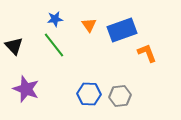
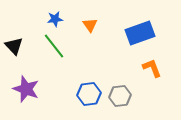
orange triangle: moved 1 px right
blue rectangle: moved 18 px right, 3 px down
green line: moved 1 px down
orange L-shape: moved 5 px right, 15 px down
blue hexagon: rotated 10 degrees counterclockwise
